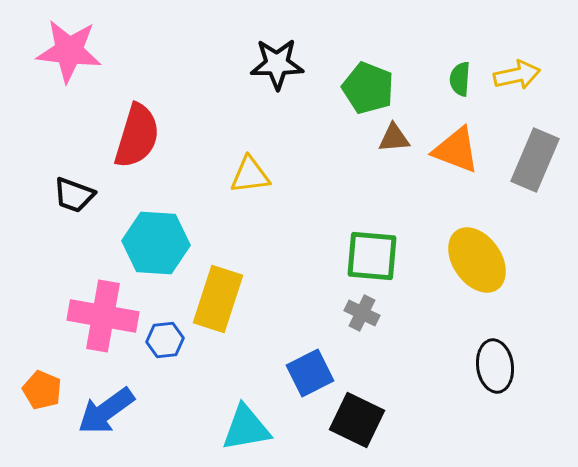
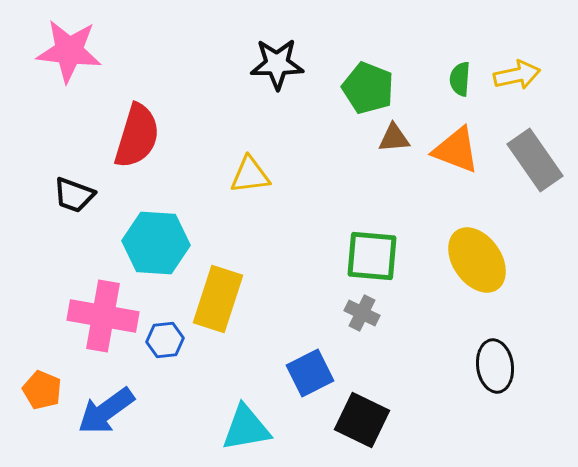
gray rectangle: rotated 58 degrees counterclockwise
black square: moved 5 px right
